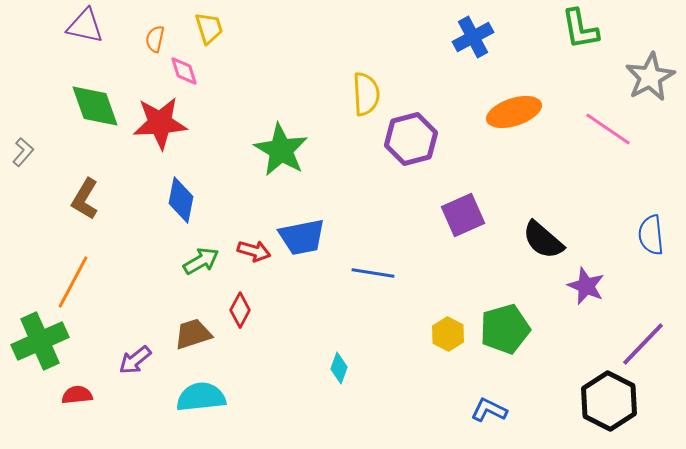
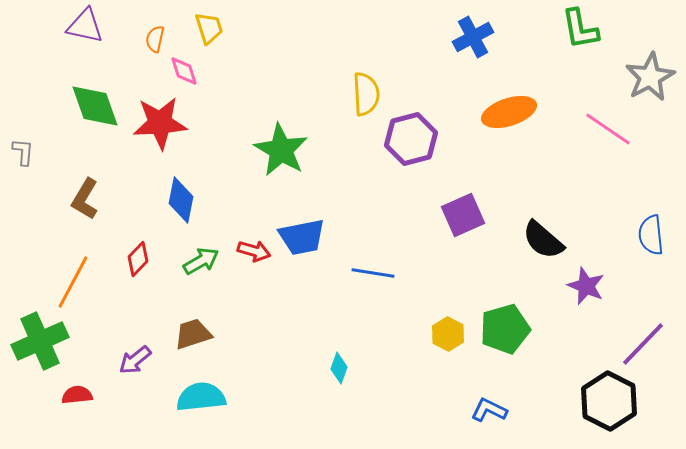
orange ellipse: moved 5 px left
gray L-shape: rotated 36 degrees counterclockwise
red diamond: moved 102 px left, 51 px up; rotated 16 degrees clockwise
